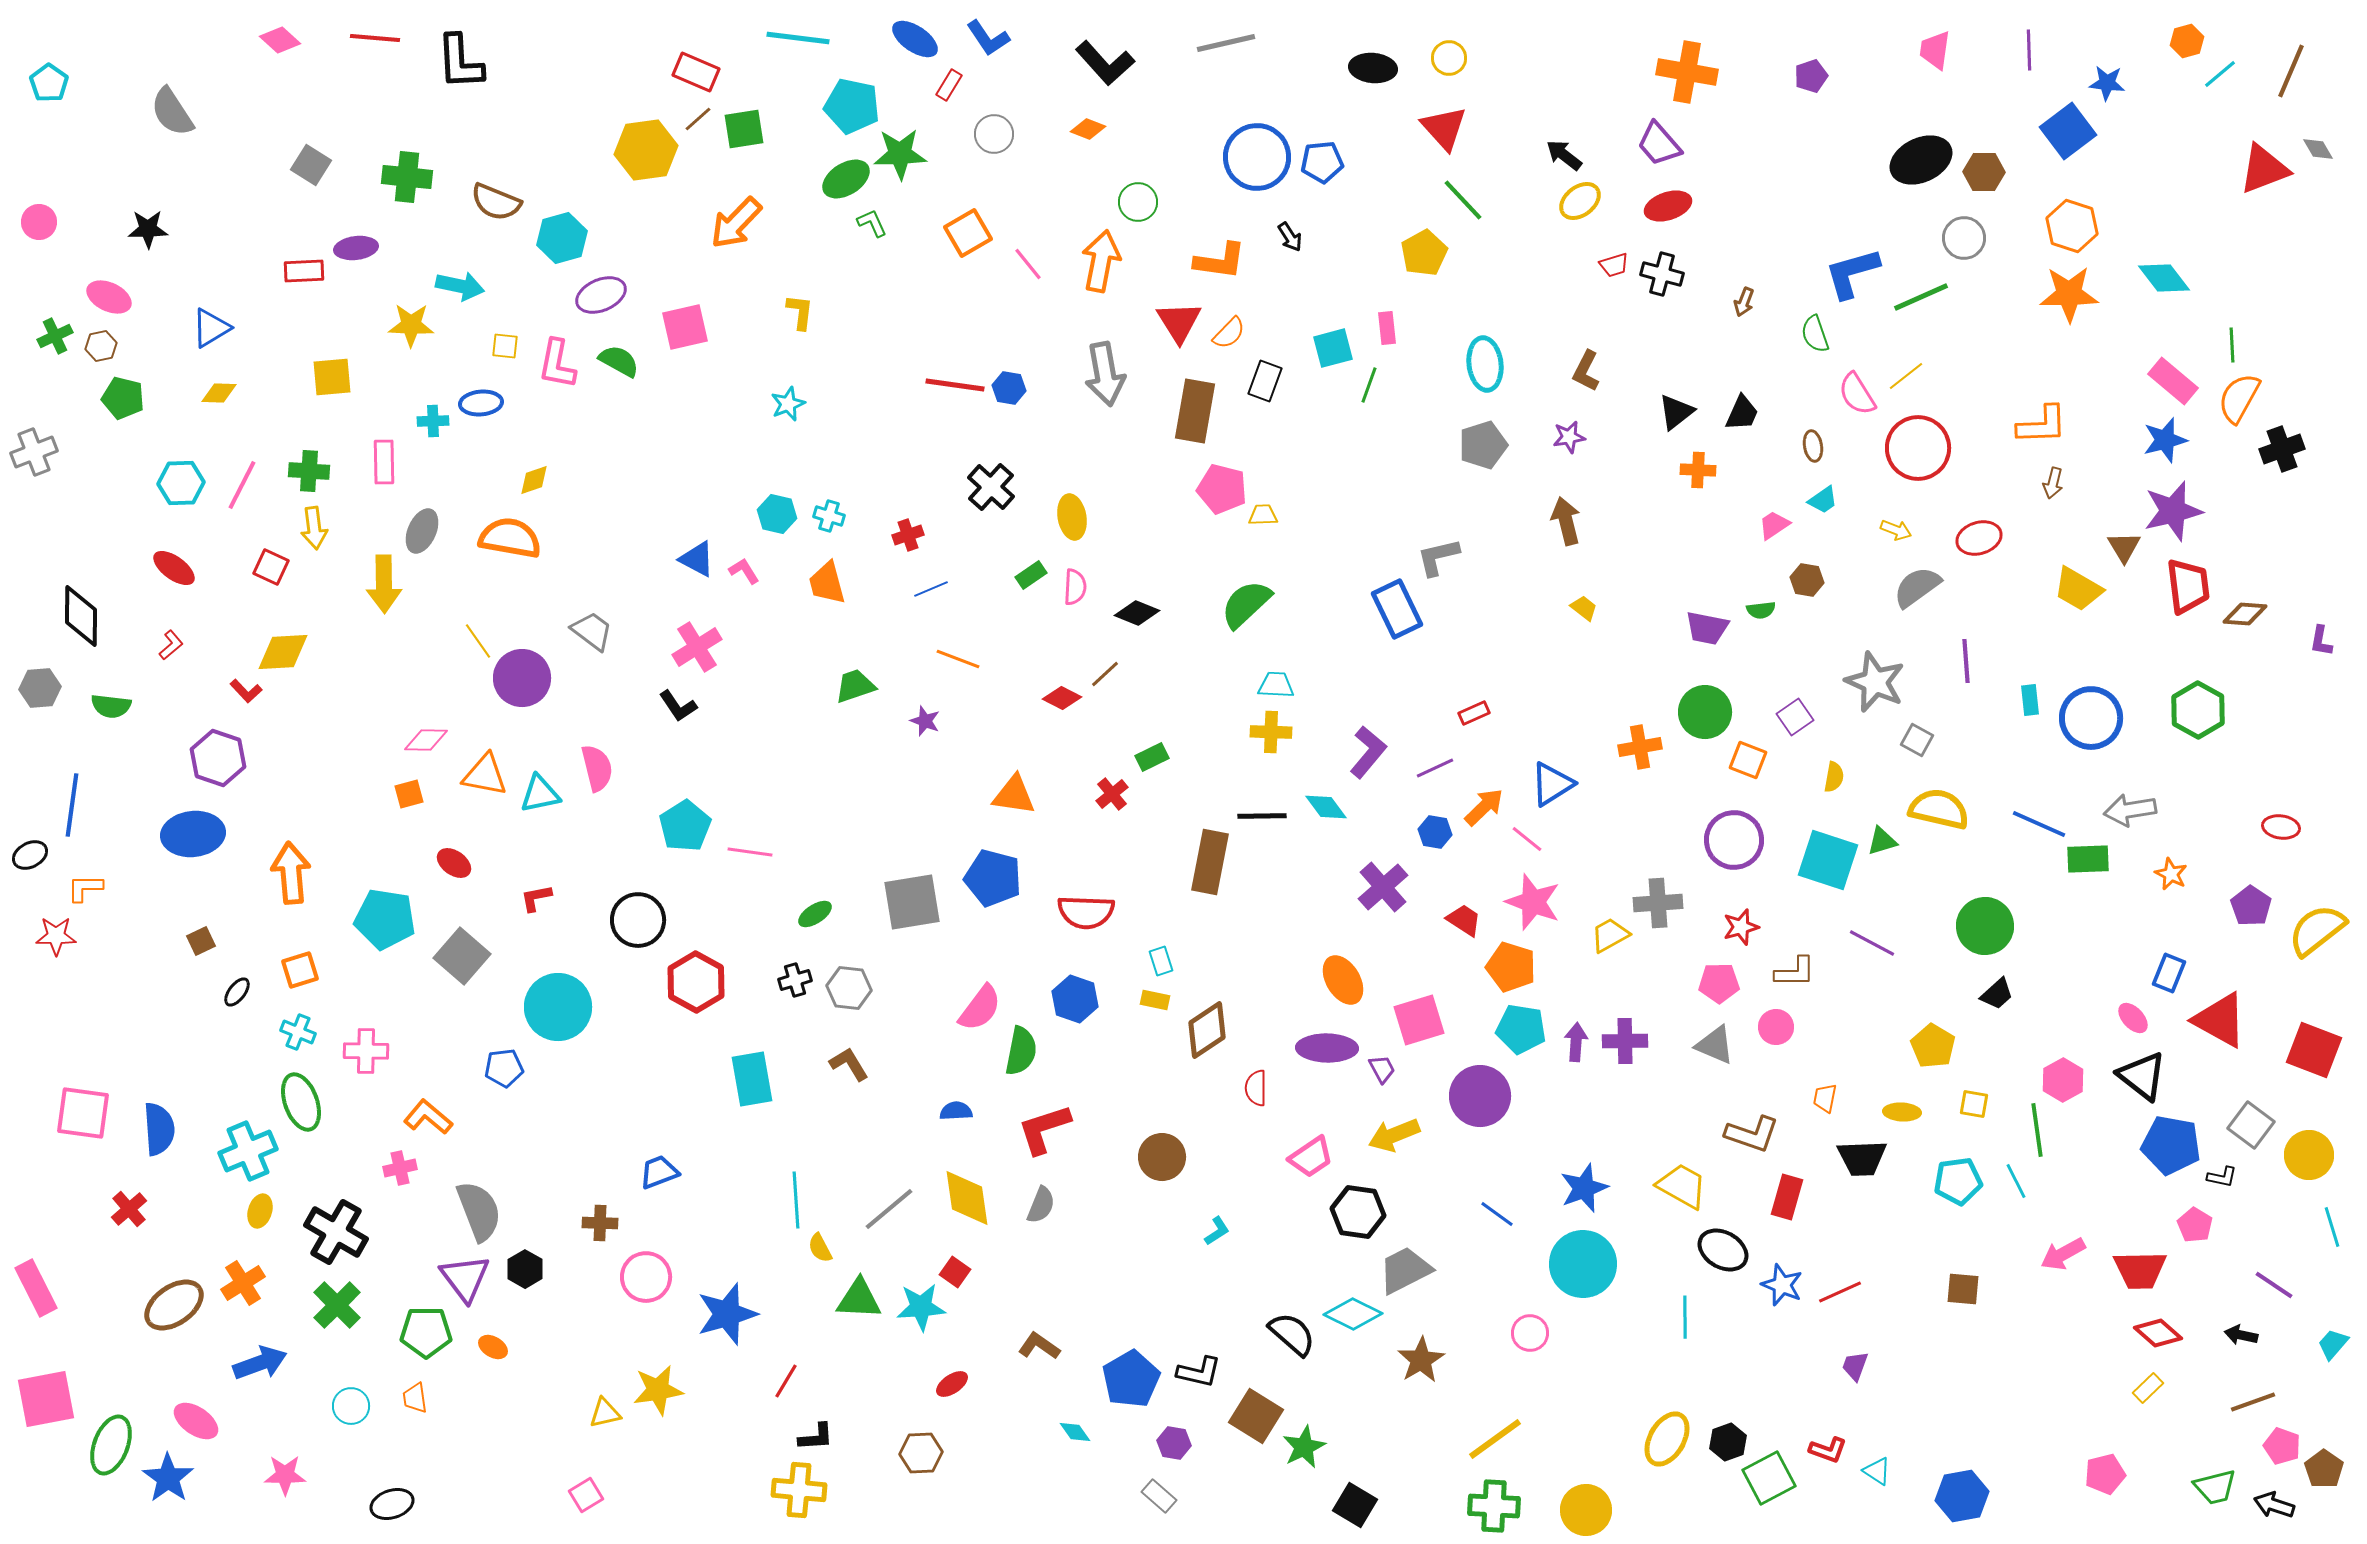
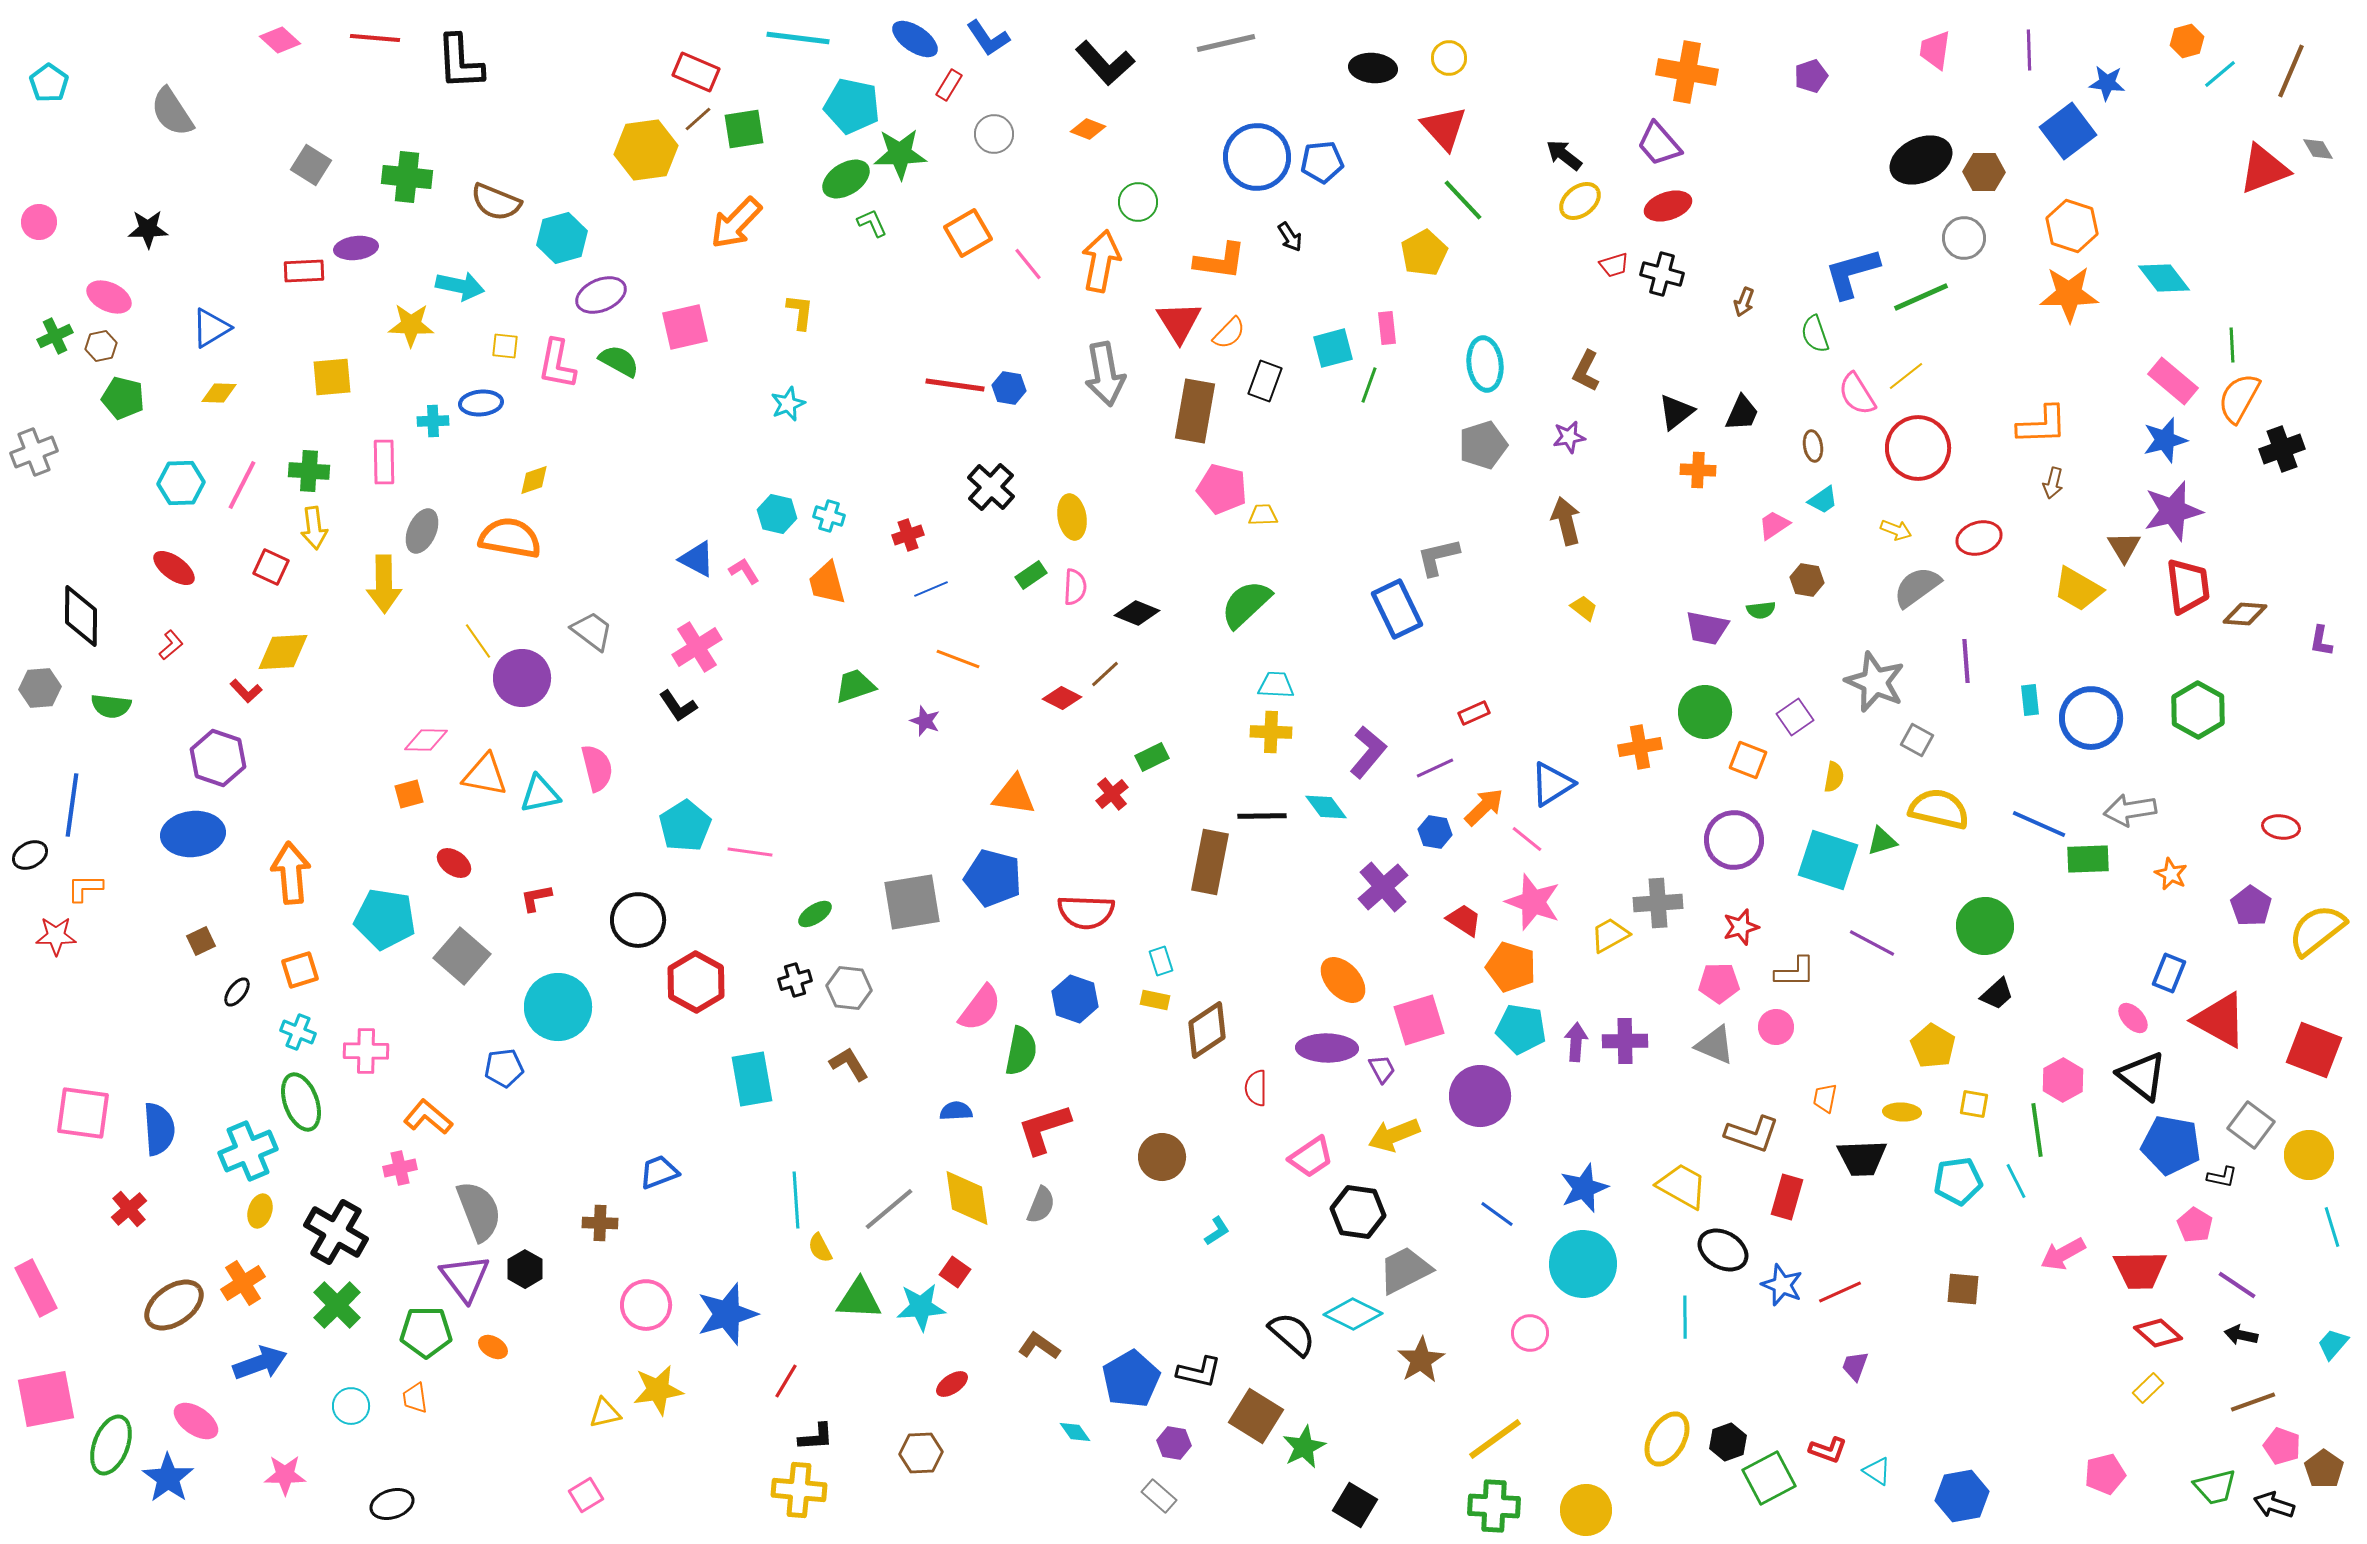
orange ellipse at (1343, 980): rotated 12 degrees counterclockwise
pink circle at (646, 1277): moved 28 px down
purple line at (2274, 1285): moved 37 px left
